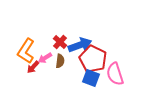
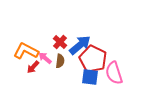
blue arrow: rotated 20 degrees counterclockwise
orange L-shape: rotated 85 degrees clockwise
pink arrow: rotated 72 degrees clockwise
pink semicircle: moved 1 px left, 1 px up
blue square: moved 1 px left, 1 px up; rotated 12 degrees counterclockwise
